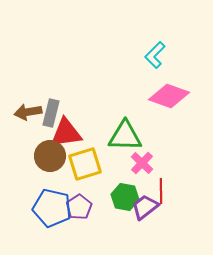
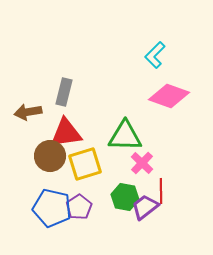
gray rectangle: moved 13 px right, 21 px up
